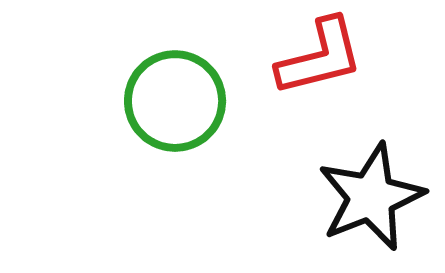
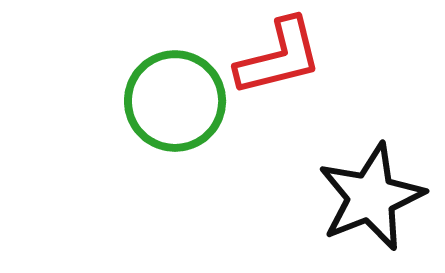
red L-shape: moved 41 px left
